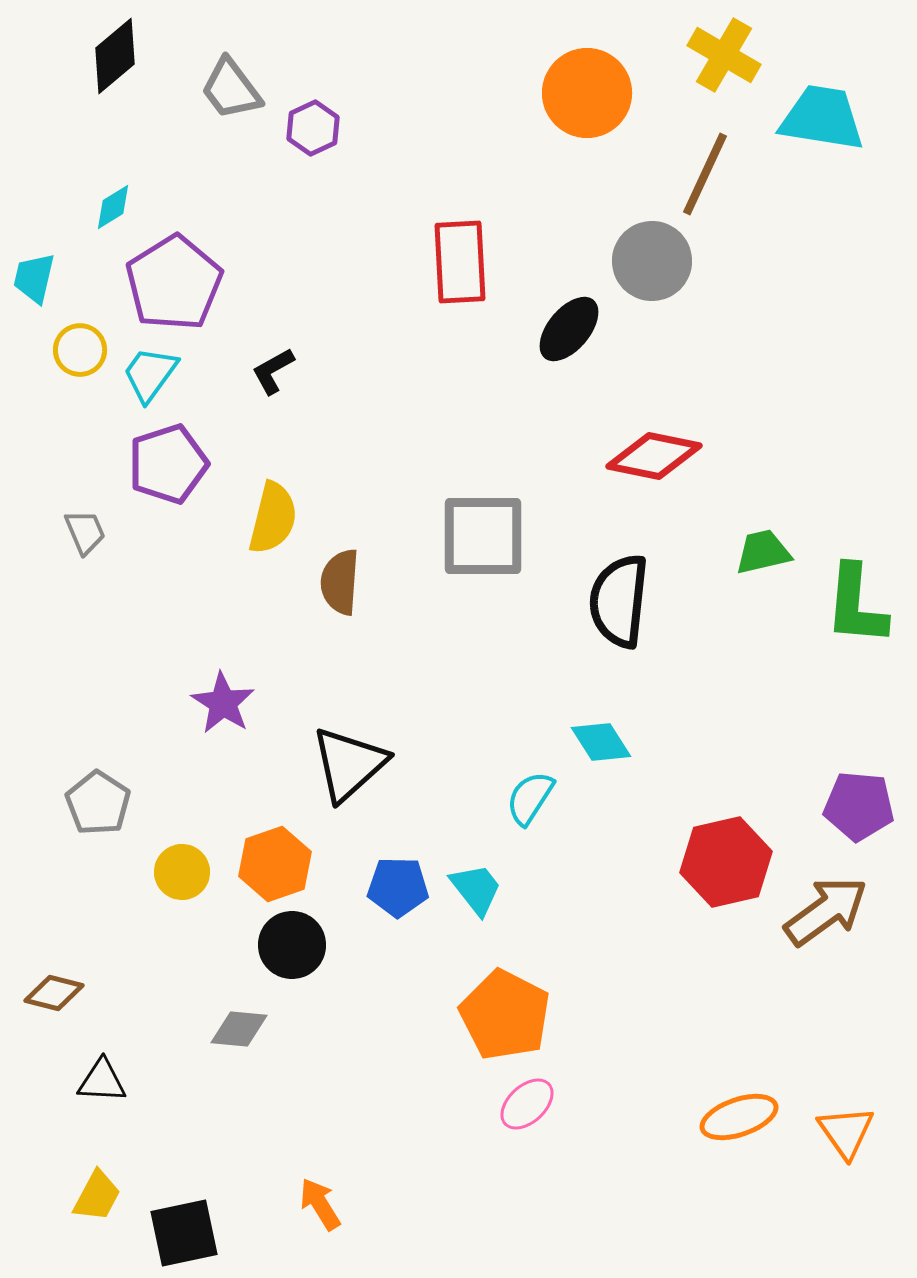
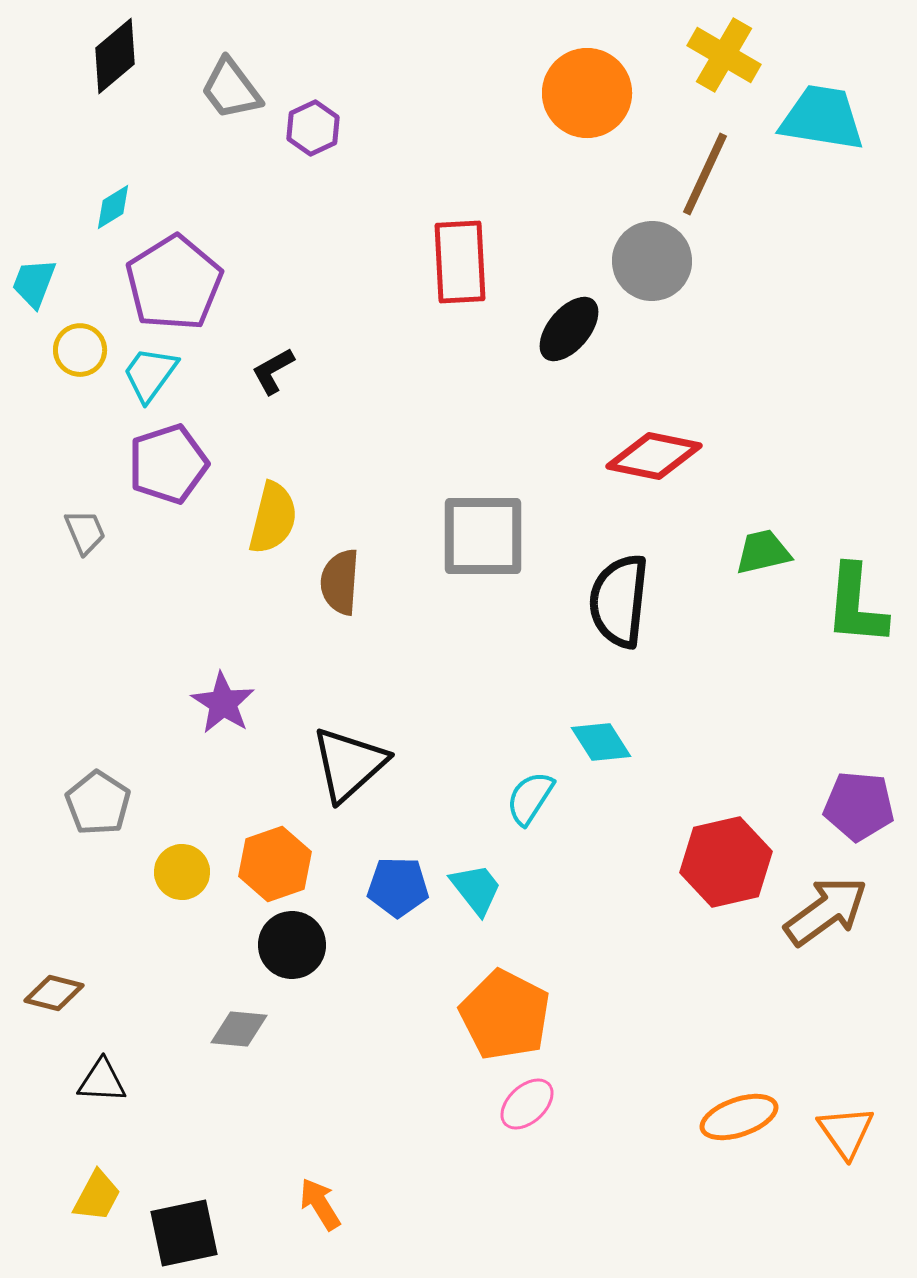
cyan trapezoid at (34, 278): moved 5 px down; rotated 8 degrees clockwise
